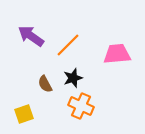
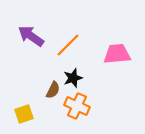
brown semicircle: moved 8 px right, 6 px down; rotated 126 degrees counterclockwise
orange cross: moved 4 px left
